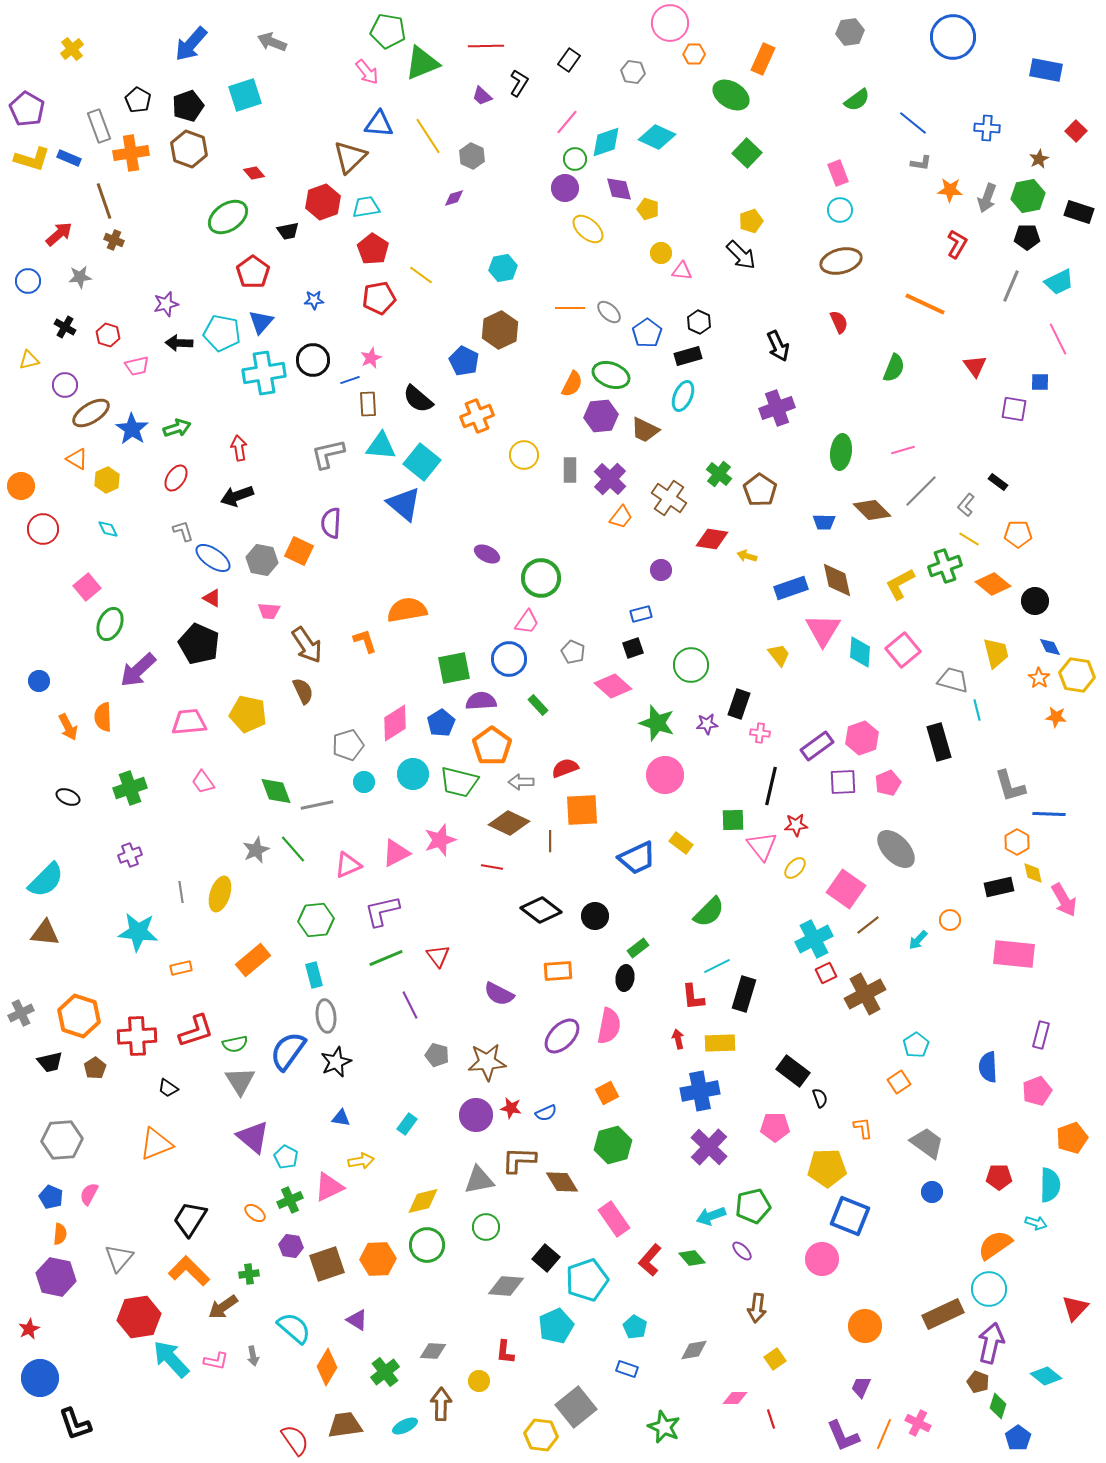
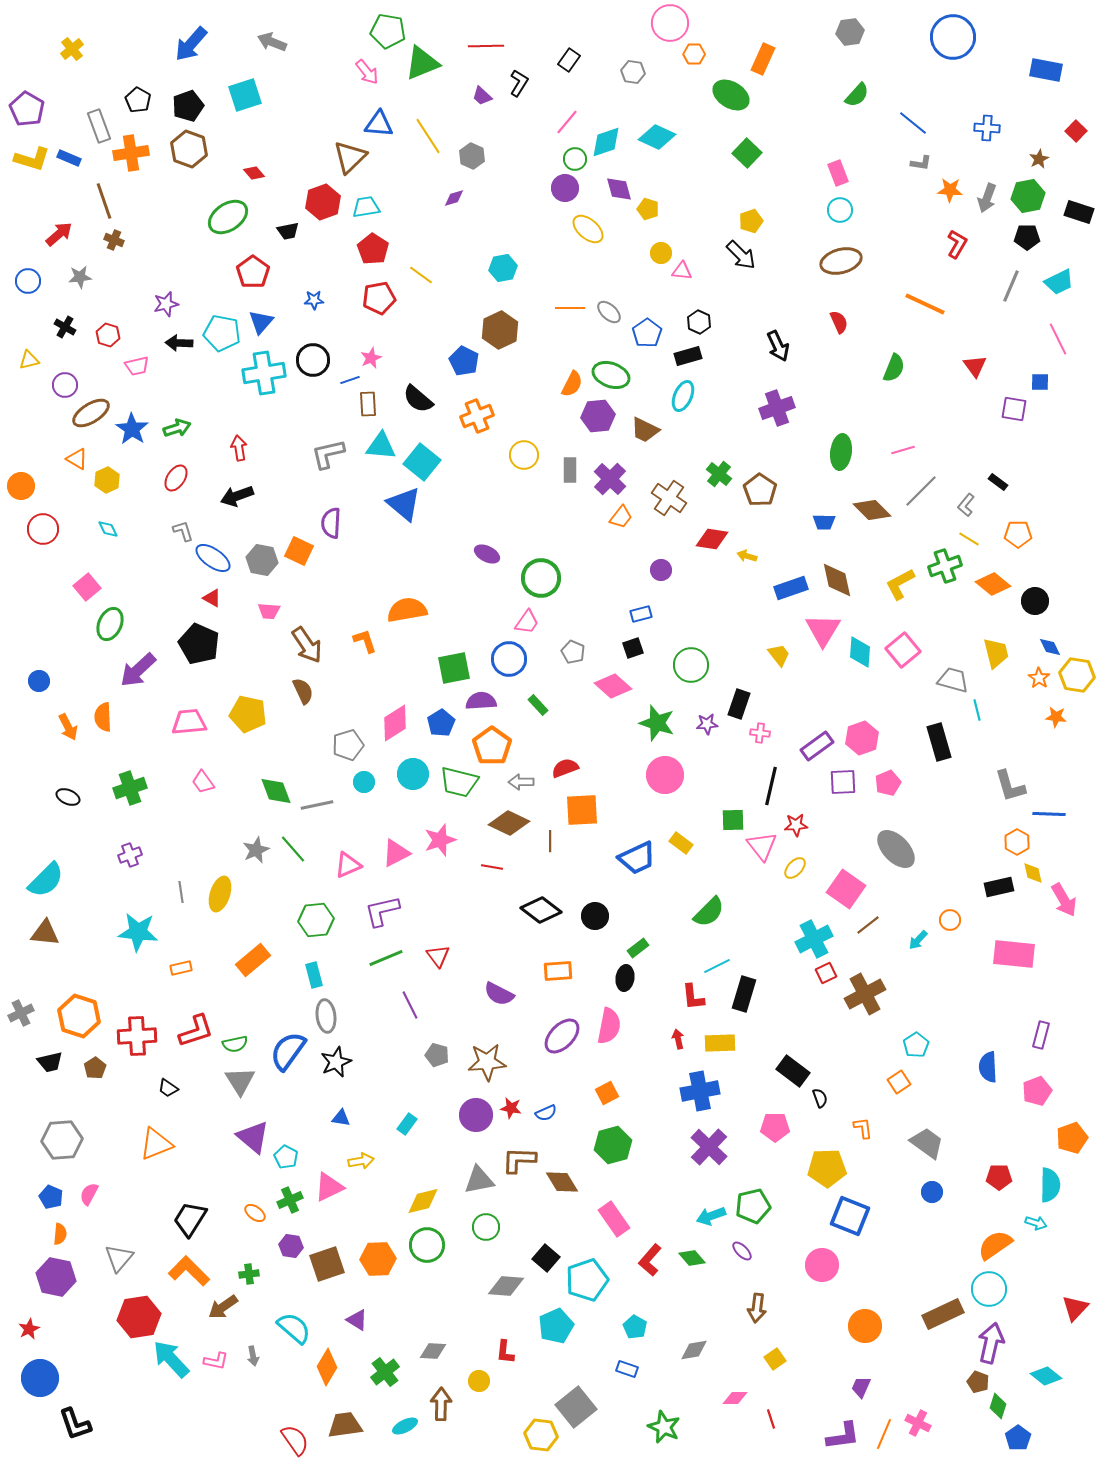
green semicircle at (857, 100): moved 5 px up; rotated 12 degrees counterclockwise
purple hexagon at (601, 416): moved 3 px left
pink circle at (822, 1259): moved 6 px down
purple L-shape at (843, 1436): rotated 75 degrees counterclockwise
